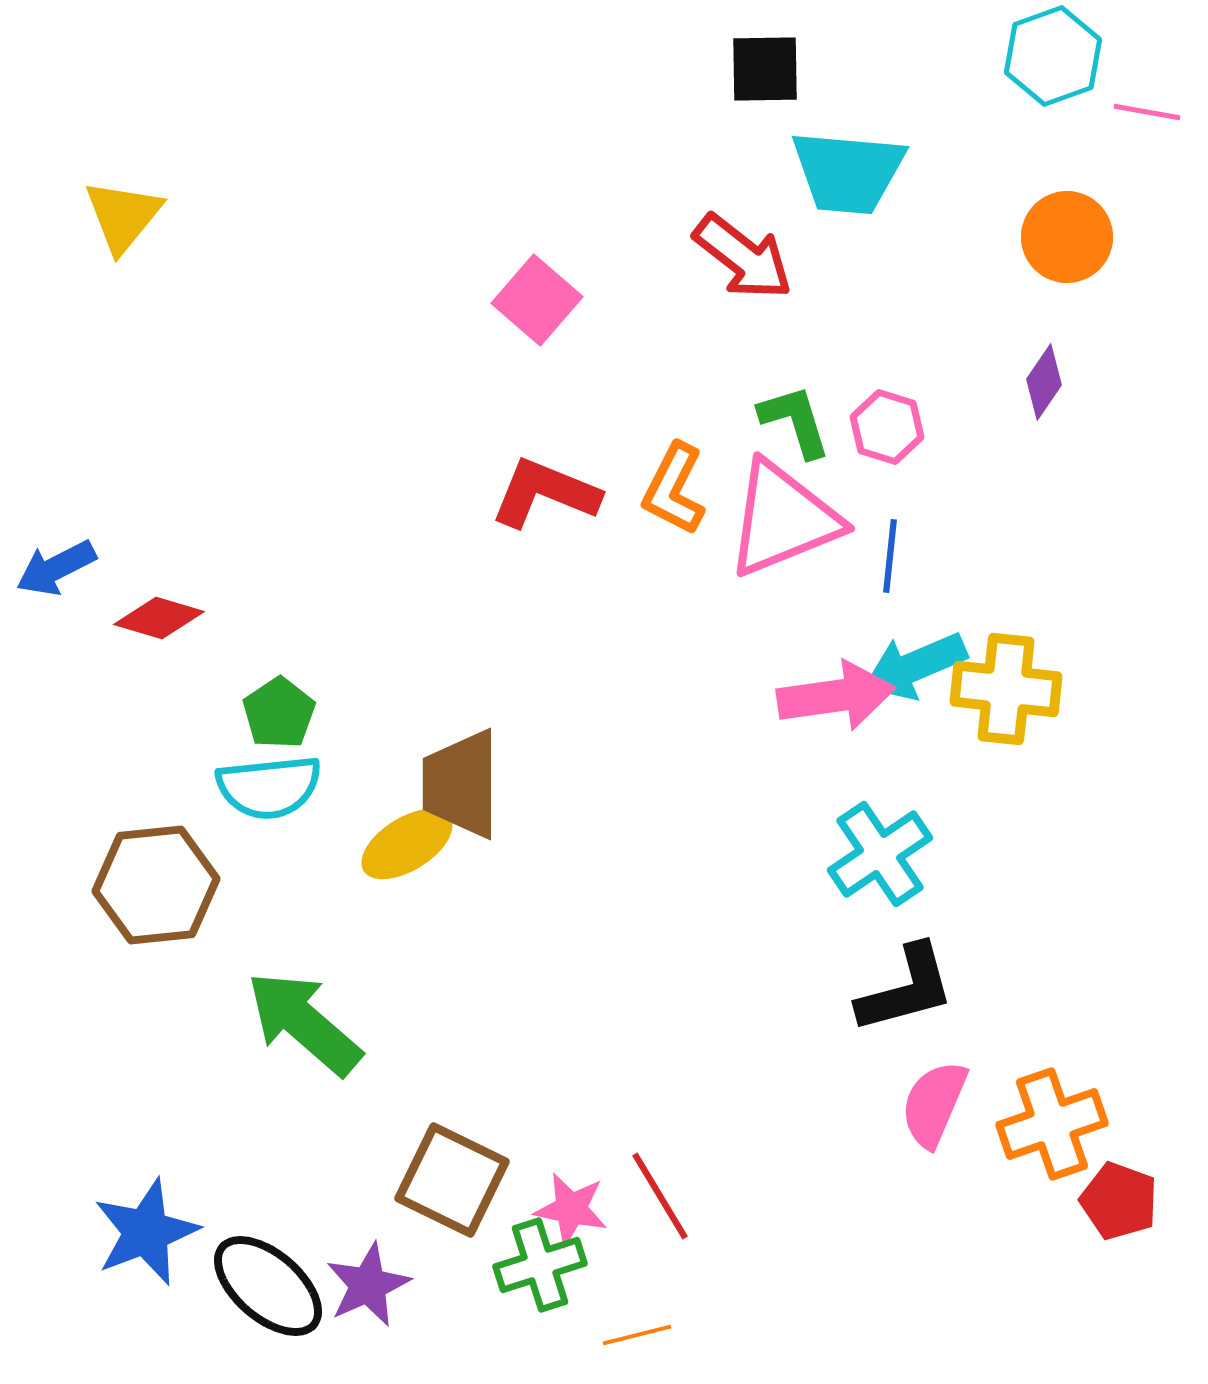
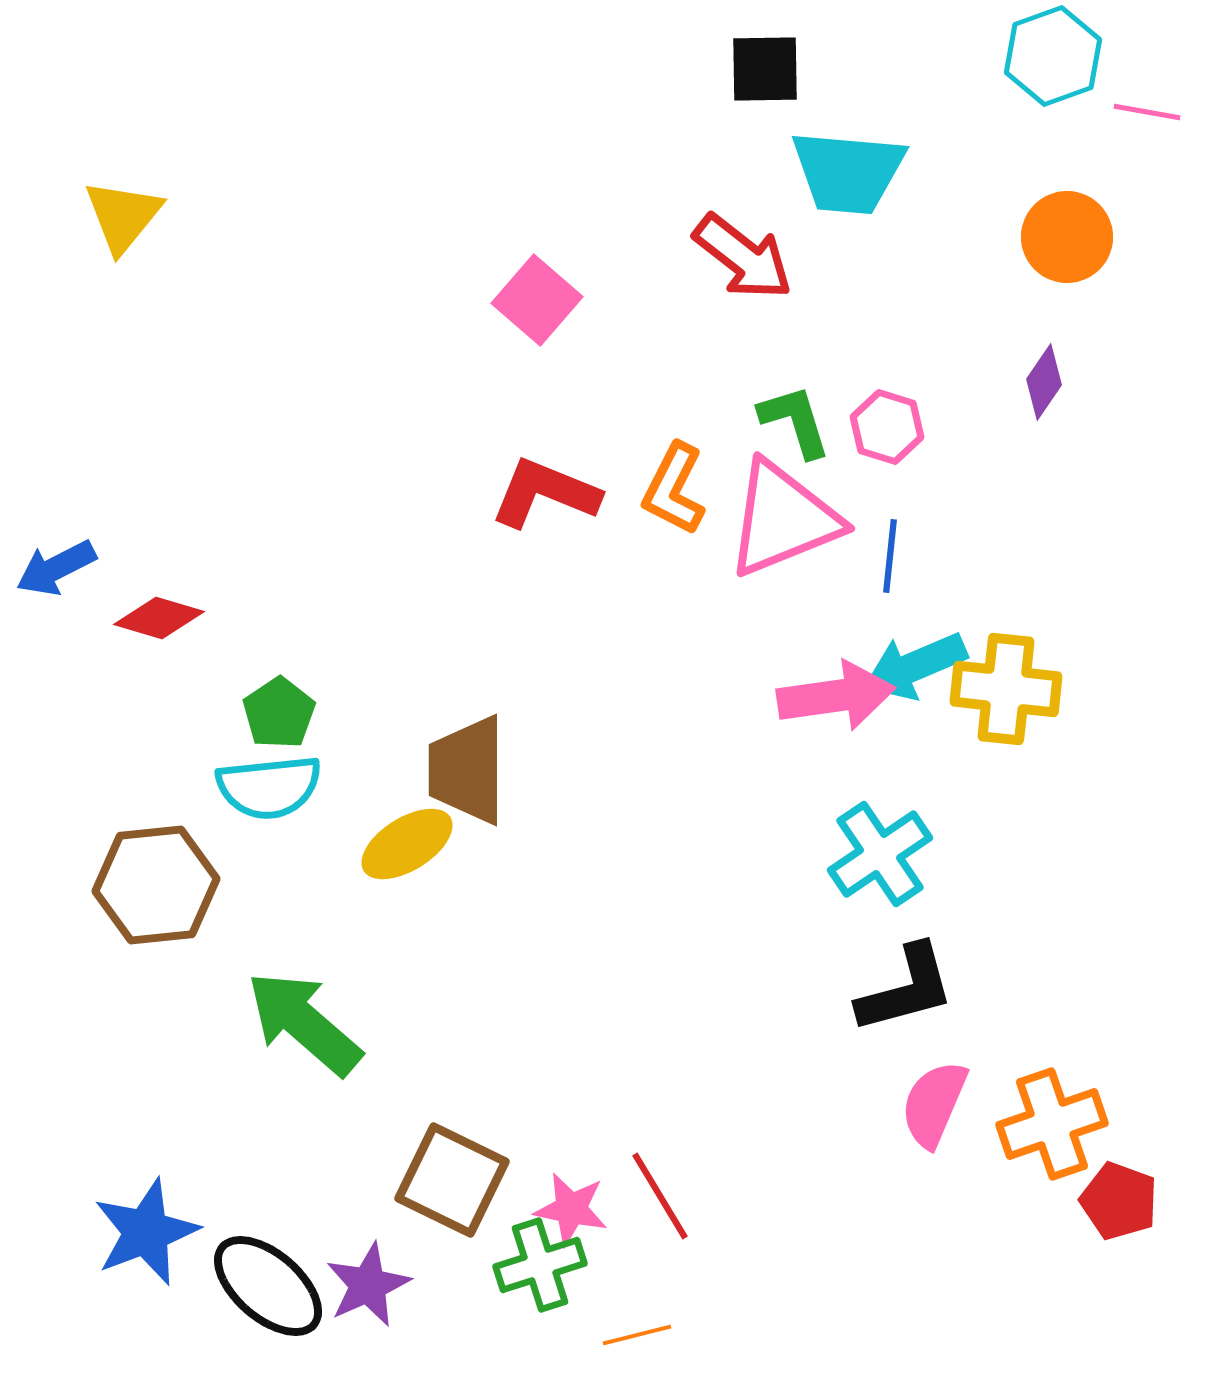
brown trapezoid: moved 6 px right, 14 px up
